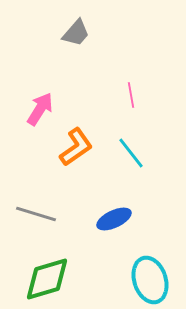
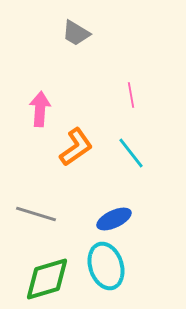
gray trapezoid: rotated 80 degrees clockwise
pink arrow: rotated 28 degrees counterclockwise
cyan ellipse: moved 44 px left, 14 px up
